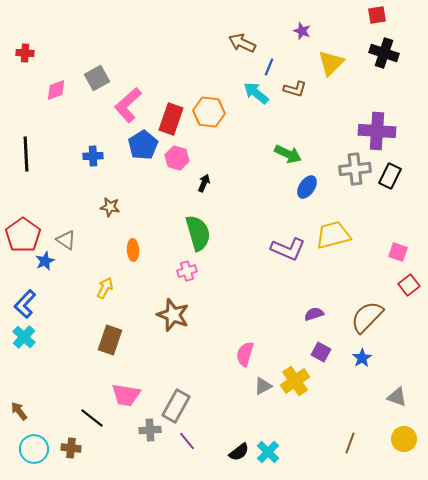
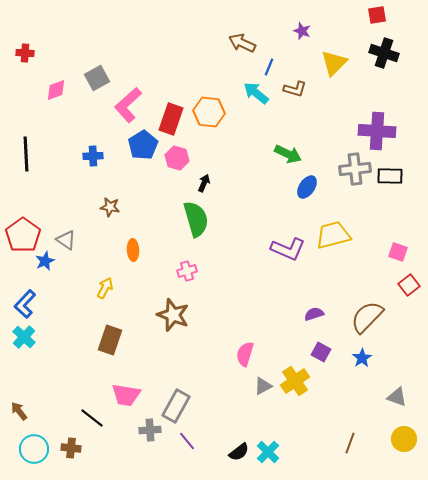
yellow triangle at (331, 63): moved 3 px right
black rectangle at (390, 176): rotated 65 degrees clockwise
green semicircle at (198, 233): moved 2 px left, 14 px up
